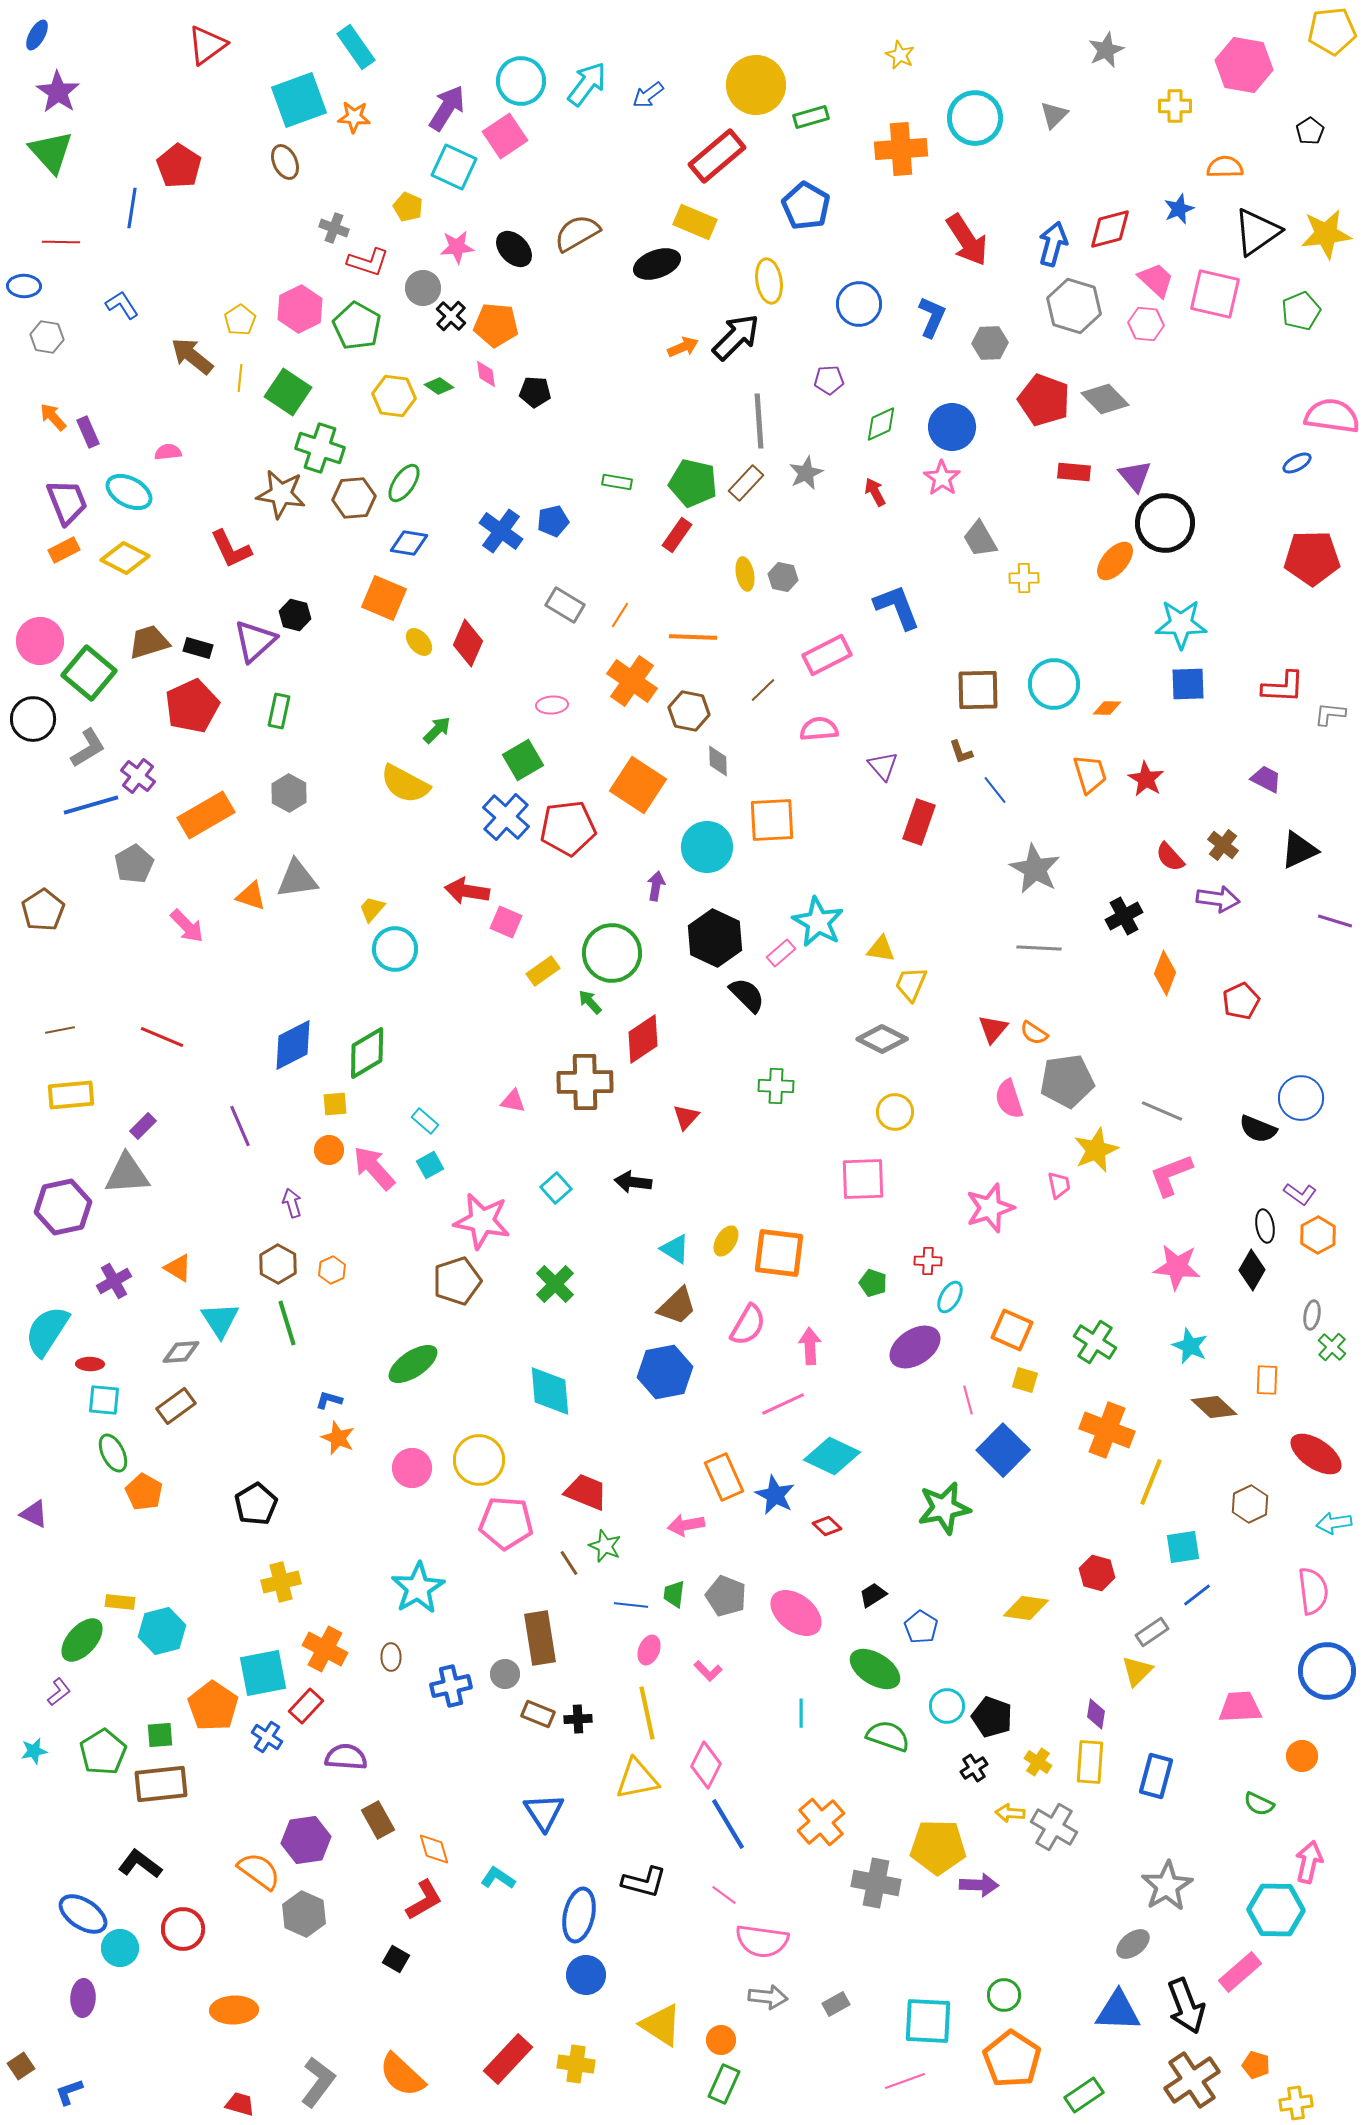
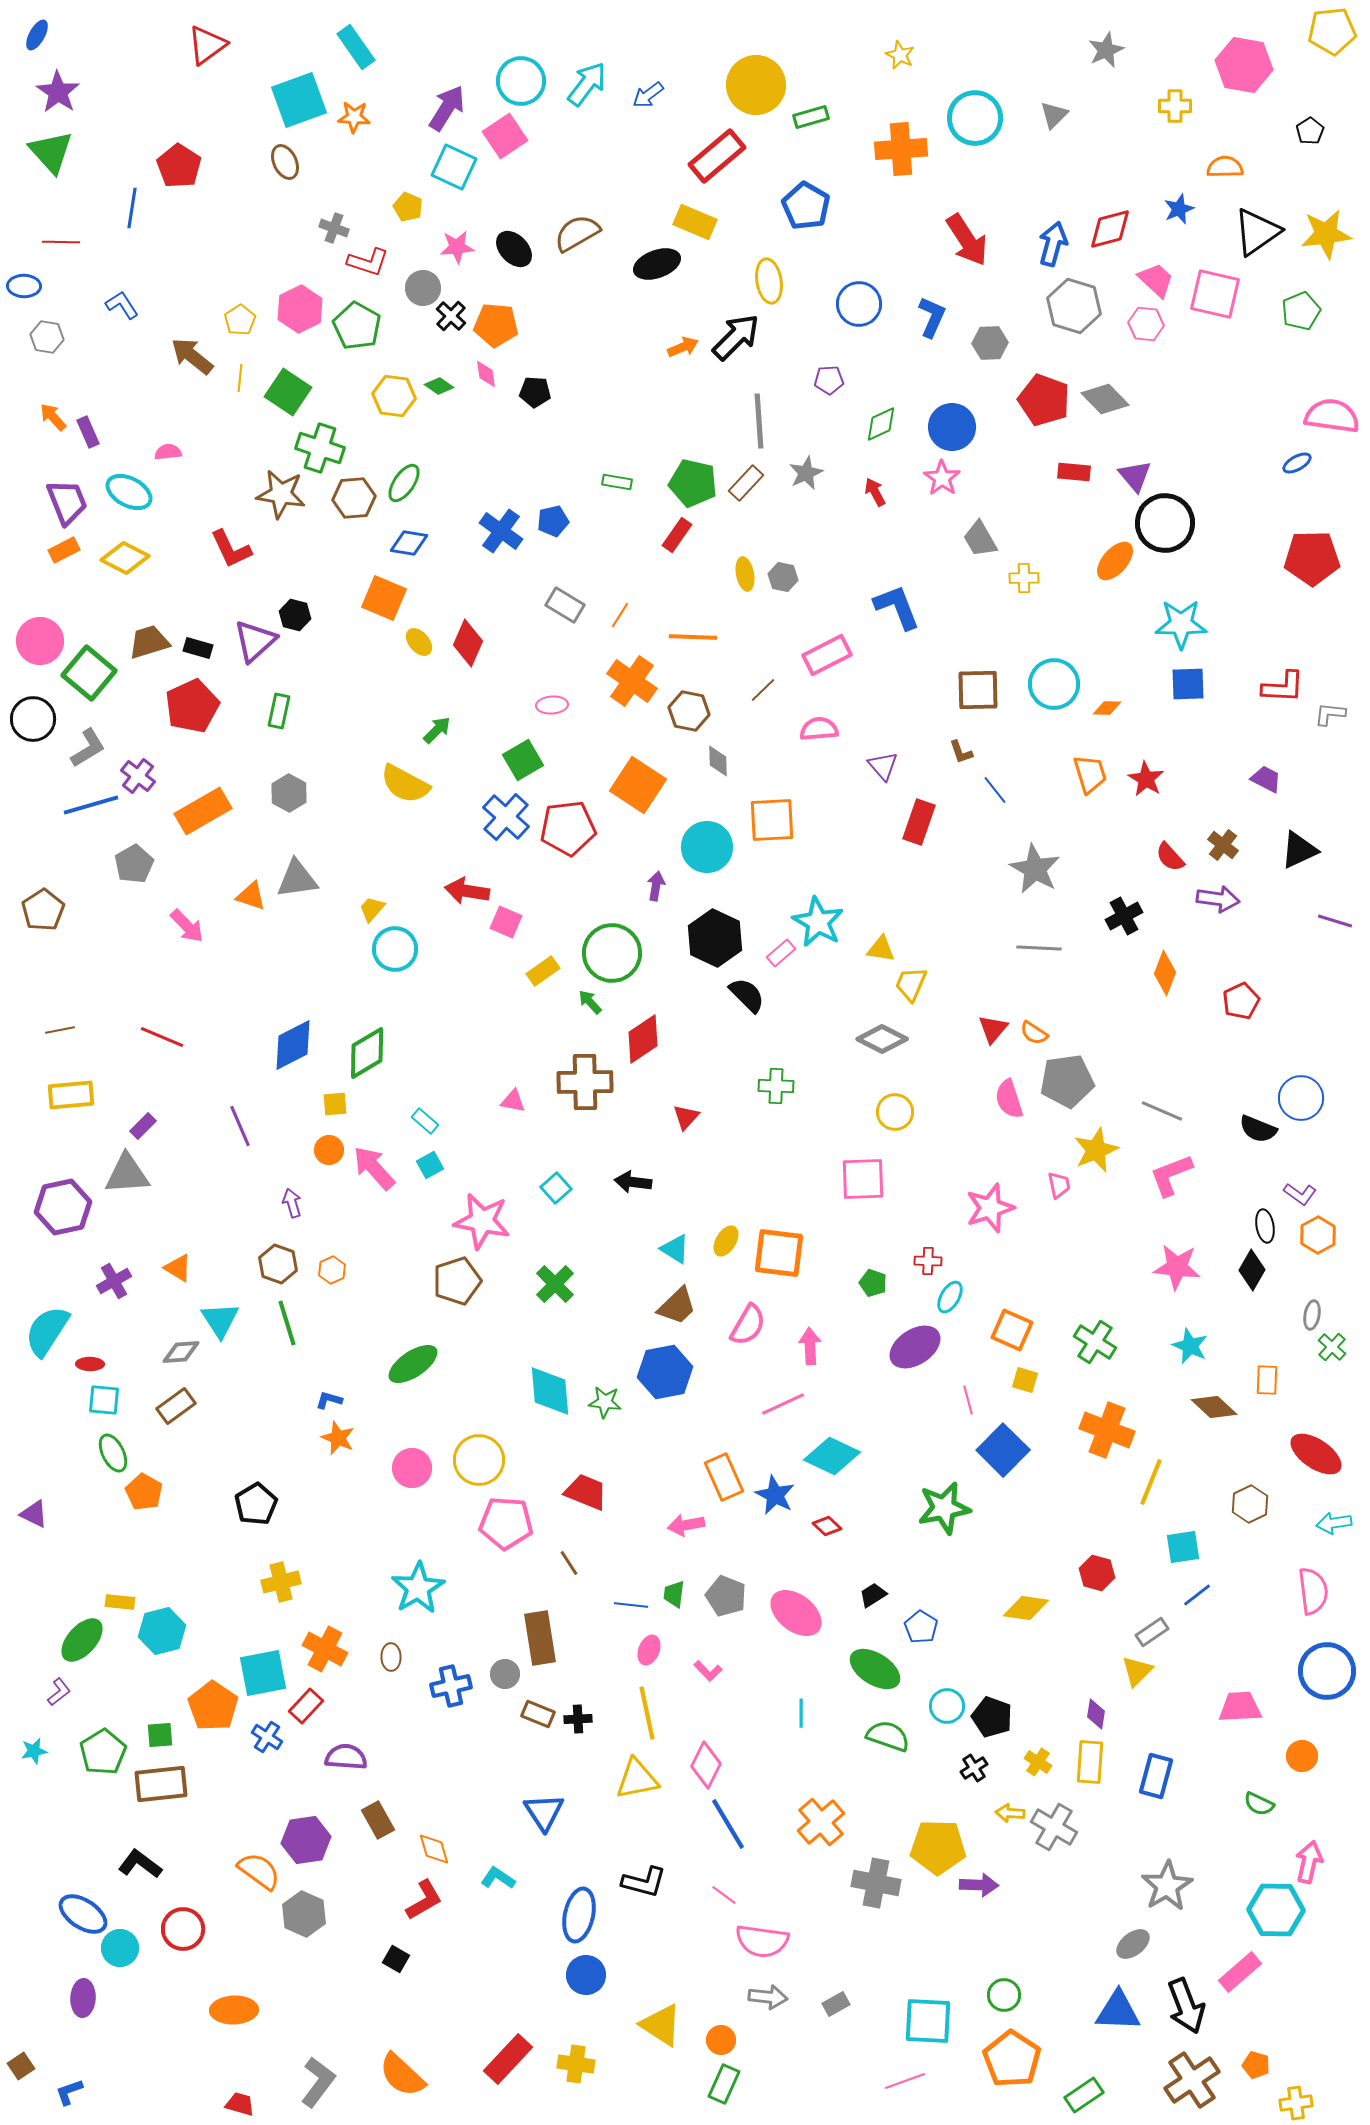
orange rectangle at (206, 815): moved 3 px left, 4 px up
brown hexagon at (278, 1264): rotated 9 degrees counterclockwise
green star at (605, 1546): moved 144 px up; rotated 16 degrees counterclockwise
